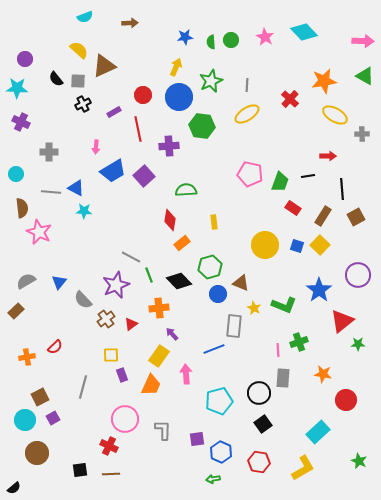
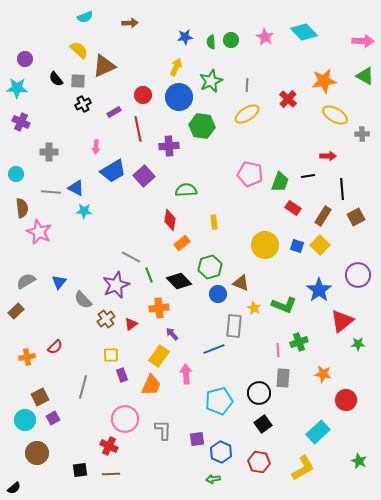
red cross at (290, 99): moved 2 px left
